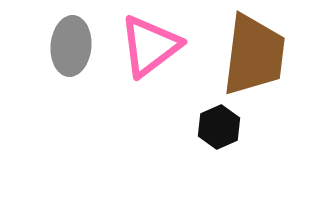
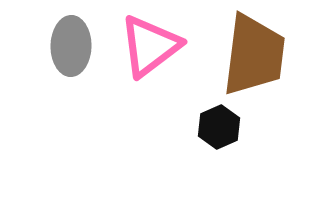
gray ellipse: rotated 4 degrees counterclockwise
